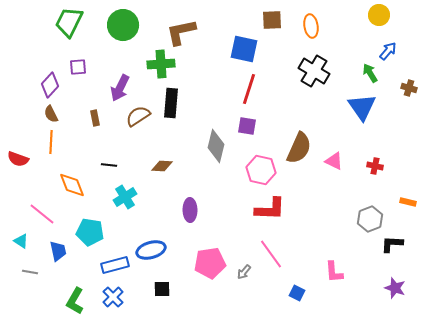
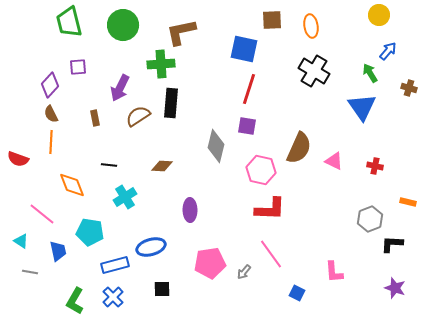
green trapezoid at (69, 22): rotated 40 degrees counterclockwise
blue ellipse at (151, 250): moved 3 px up
